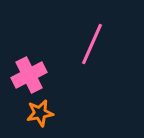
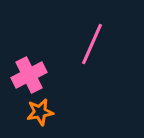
orange star: moved 1 px up
